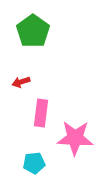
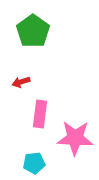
pink rectangle: moved 1 px left, 1 px down
